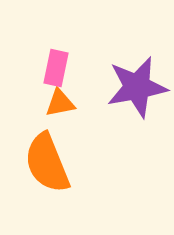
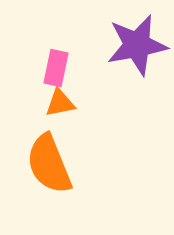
purple star: moved 42 px up
orange semicircle: moved 2 px right, 1 px down
